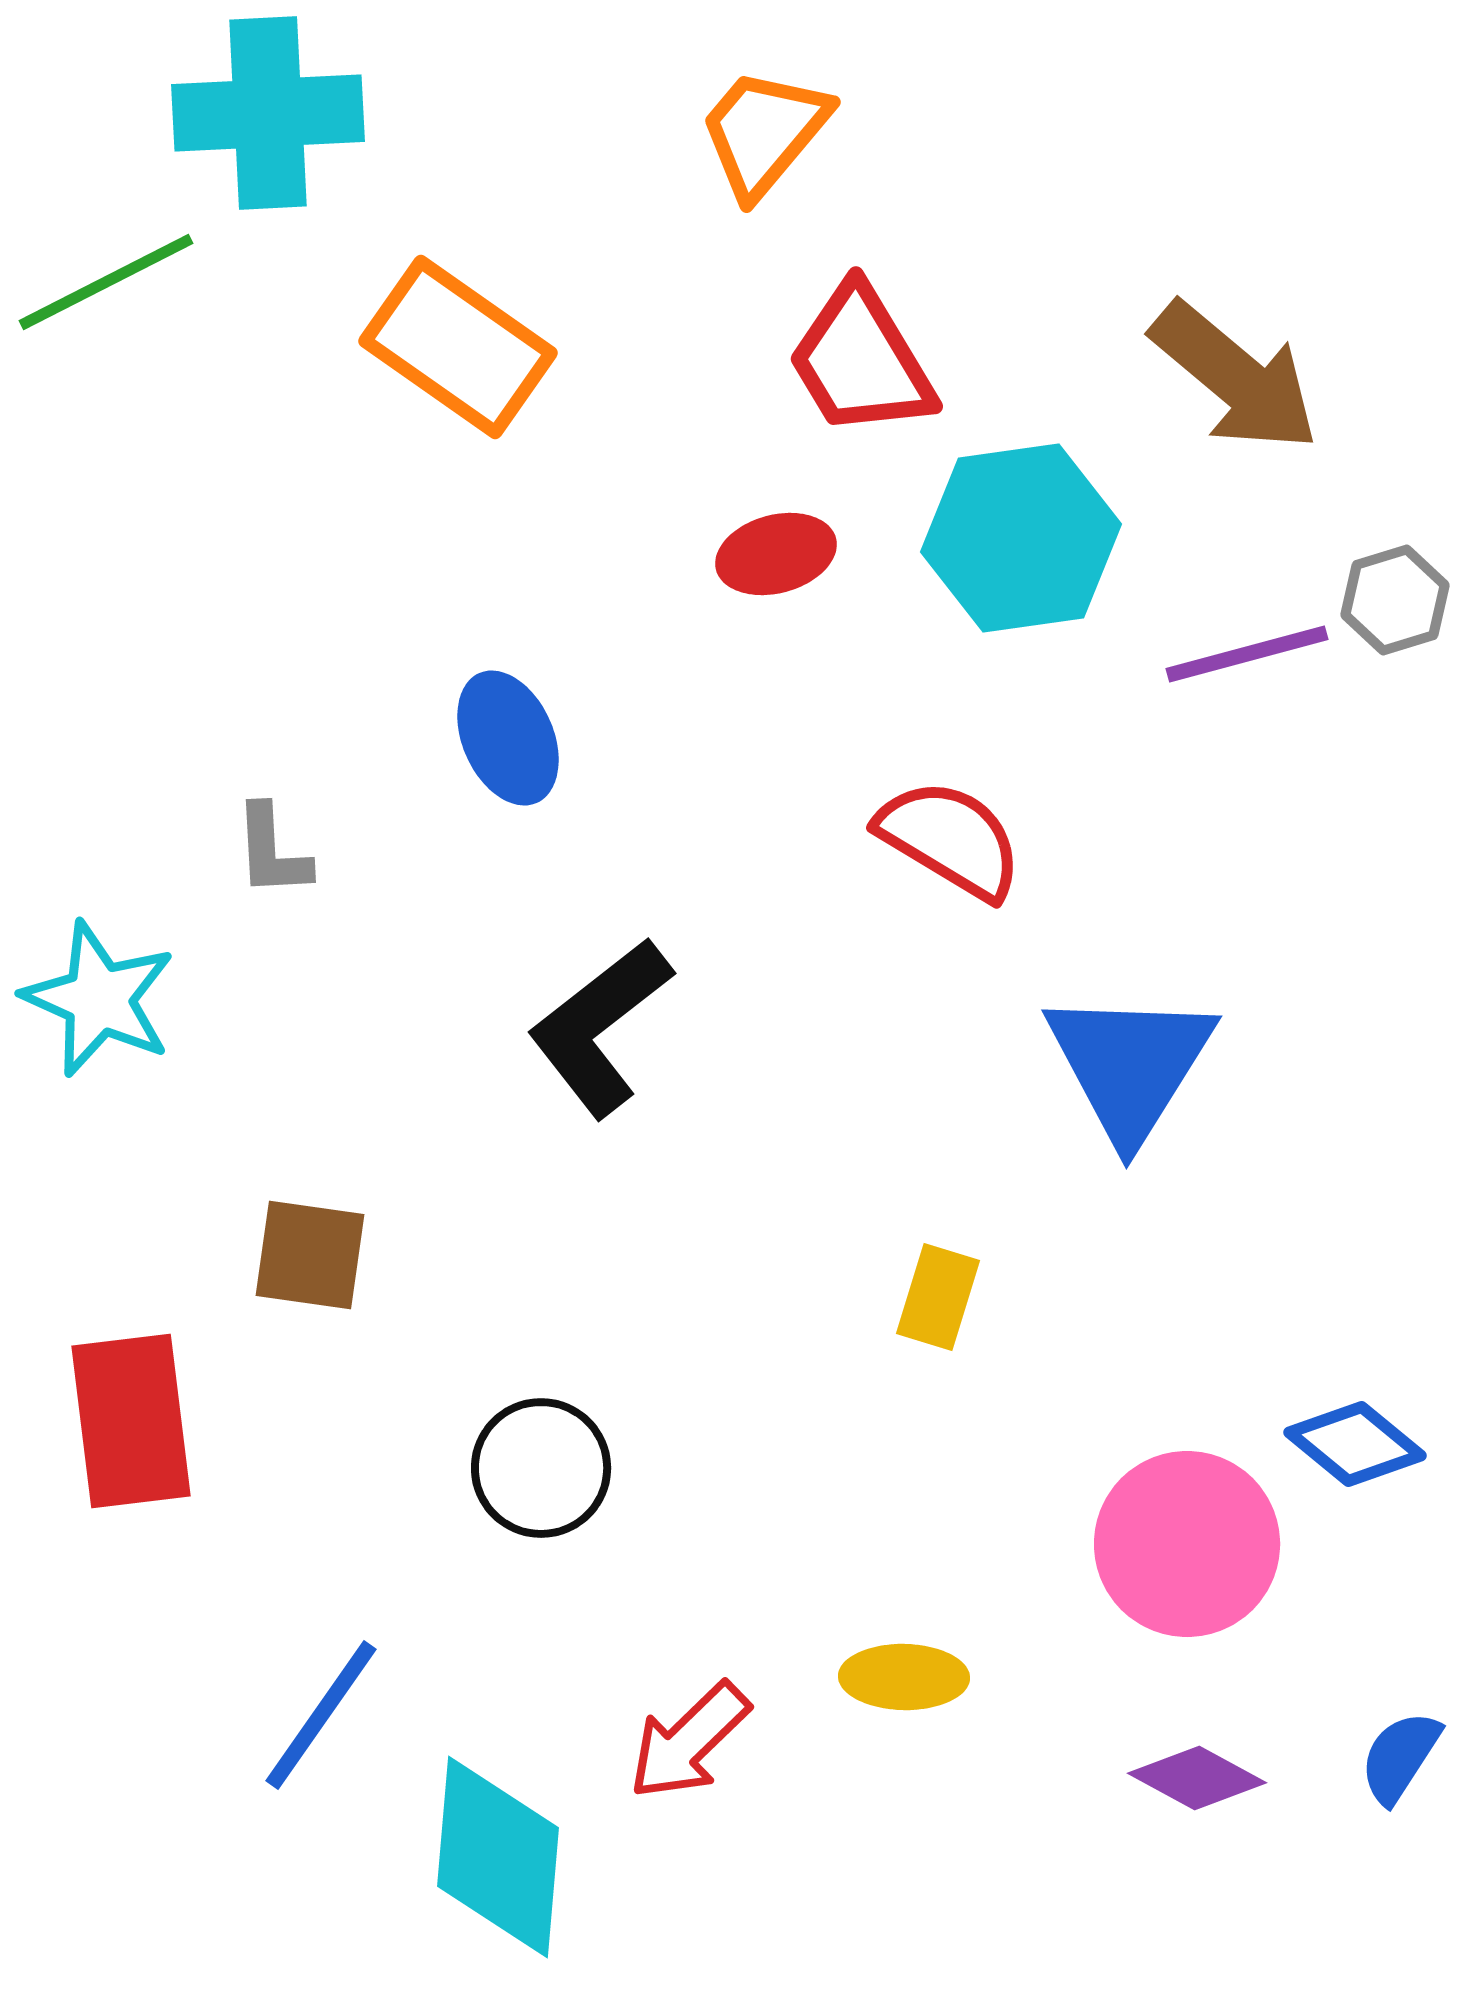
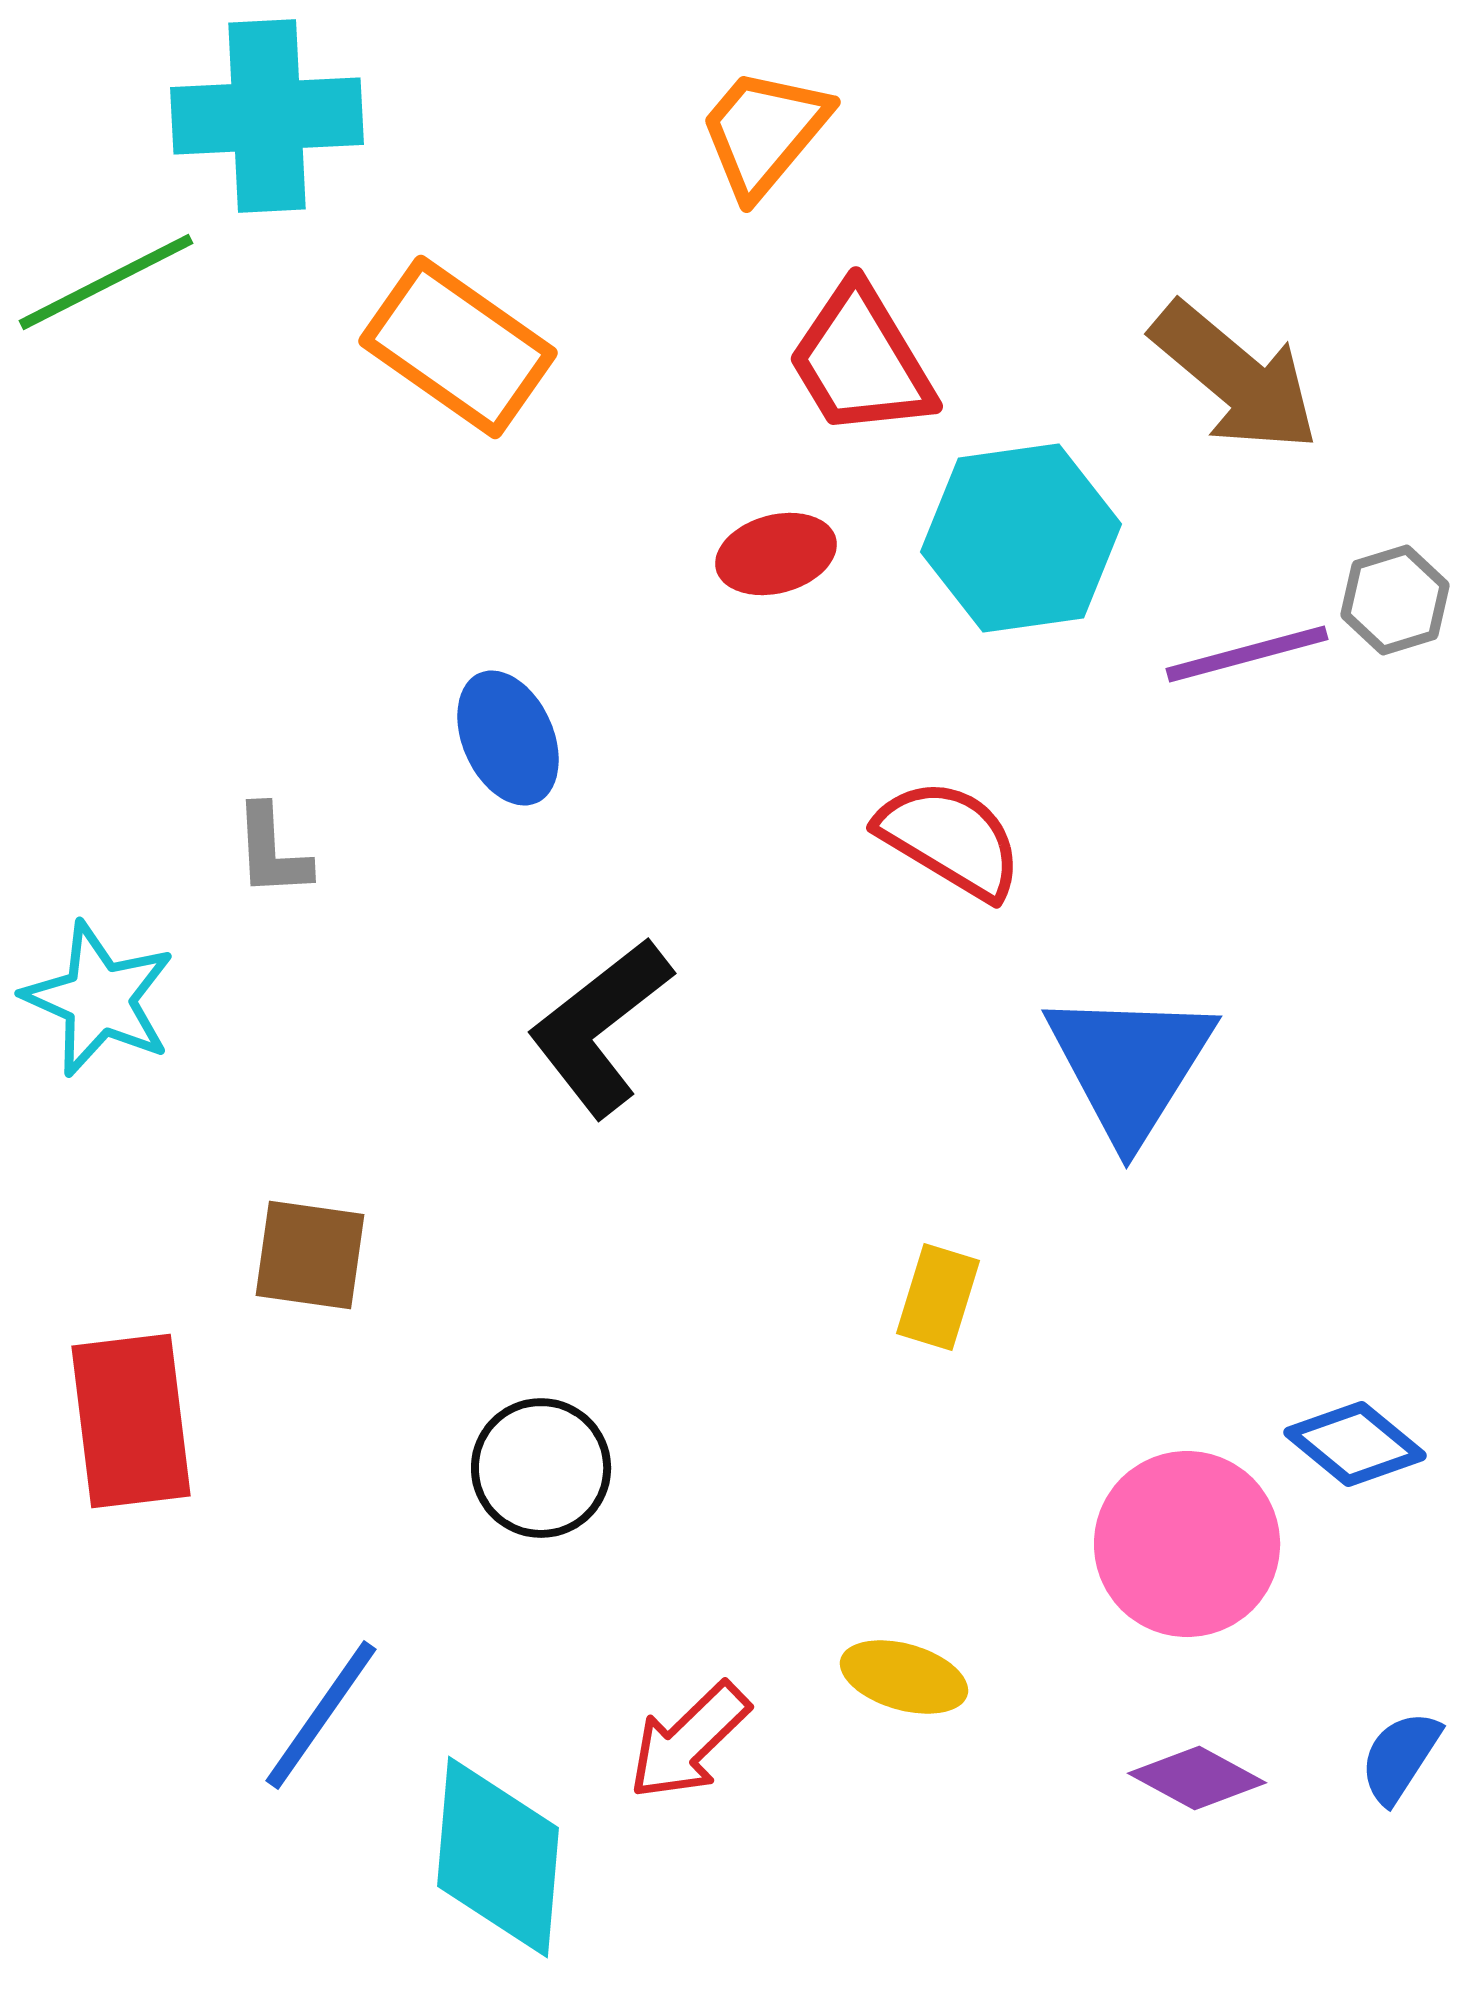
cyan cross: moved 1 px left, 3 px down
yellow ellipse: rotated 15 degrees clockwise
